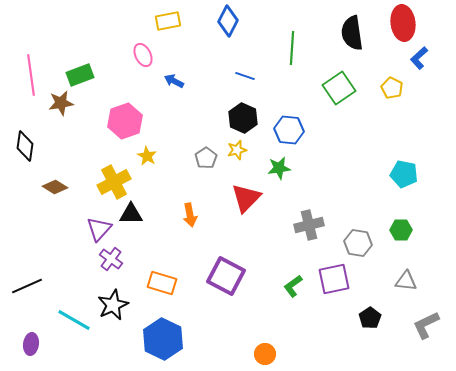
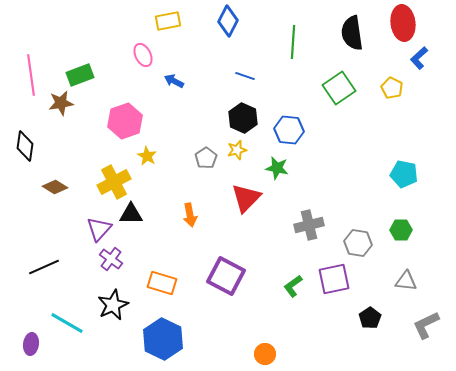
green line at (292, 48): moved 1 px right, 6 px up
green star at (279, 168): moved 2 px left; rotated 20 degrees clockwise
black line at (27, 286): moved 17 px right, 19 px up
cyan line at (74, 320): moved 7 px left, 3 px down
